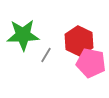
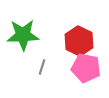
gray line: moved 4 px left, 12 px down; rotated 14 degrees counterclockwise
pink pentagon: moved 5 px left, 5 px down
